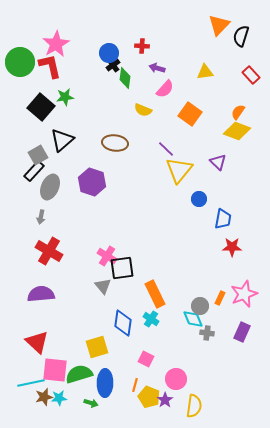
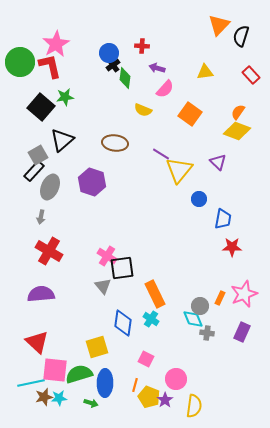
purple line at (166, 149): moved 5 px left, 5 px down; rotated 12 degrees counterclockwise
